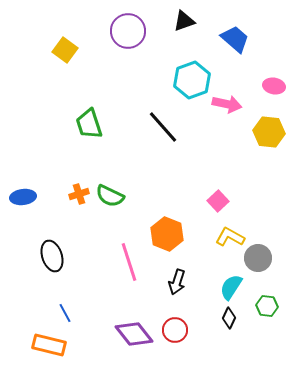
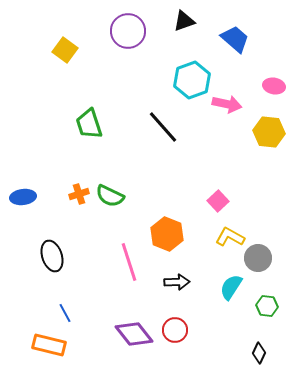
black arrow: rotated 110 degrees counterclockwise
black diamond: moved 30 px right, 35 px down
